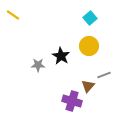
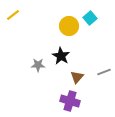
yellow line: rotated 72 degrees counterclockwise
yellow circle: moved 20 px left, 20 px up
gray line: moved 3 px up
brown triangle: moved 11 px left, 9 px up
purple cross: moved 2 px left
